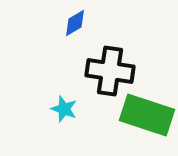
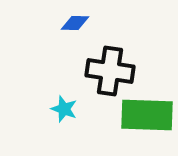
blue diamond: rotated 32 degrees clockwise
green rectangle: rotated 16 degrees counterclockwise
